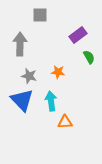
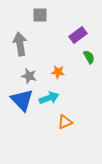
gray arrow: rotated 10 degrees counterclockwise
cyan arrow: moved 2 px left, 3 px up; rotated 78 degrees clockwise
orange triangle: rotated 21 degrees counterclockwise
